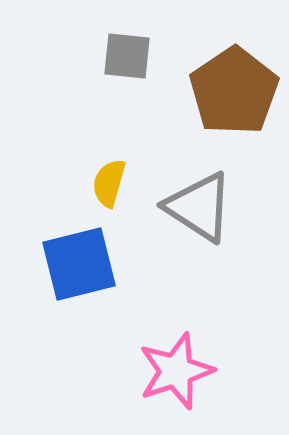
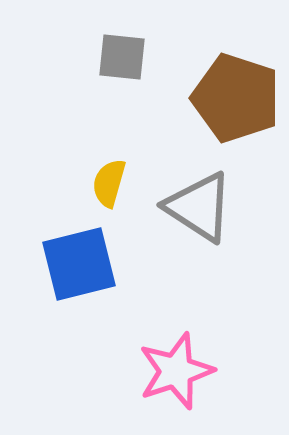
gray square: moved 5 px left, 1 px down
brown pentagon: moved 2 px right, 7 px down; rotated 20 degrees counterclockwise
